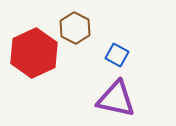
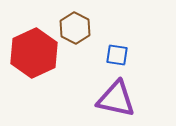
blue square: rotated 20 degrees counterclockwise
